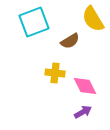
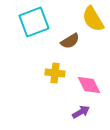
pink diamond: moved 4 px right, 1 px up
purple arrow: moved 2 px left
